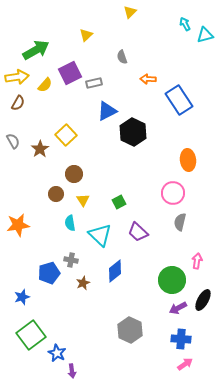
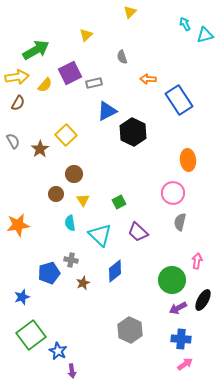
blue star at (57, 353): moved 1 px right, 2 px up
